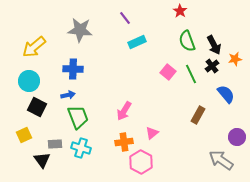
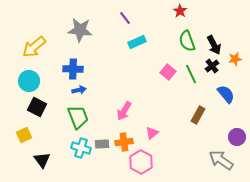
blue arrow: moved 11 px right, 5 px up
gray rectangle: moved 47 px right
